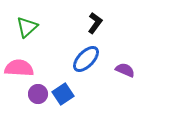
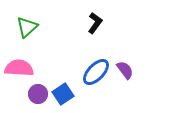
blue ellipse: moved 10 px right, 13 px down
purple semicircle: rotated 30 degrees clockwise
